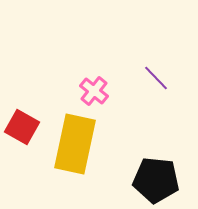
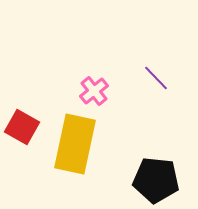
pink cross: rotated 12 degrees clockwise
